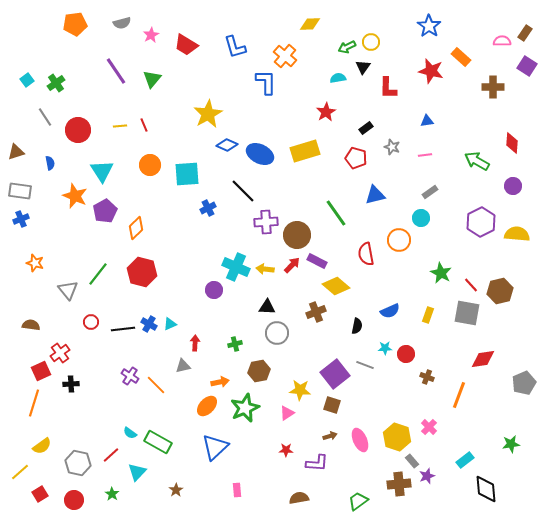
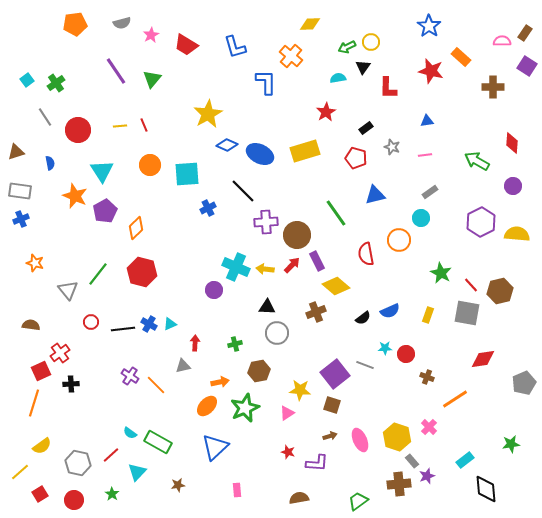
orange cross at (285, 56): moved 6 px right
purple rectangle at (317, 261): rotated 36 degrees clockwise
black semicircle at (357, 326): moved 6 px right, 8 px up; rotated 42 degrees clockwise
orange line at (459, 395): moved 4 px left, 4 px down; rotated 36 degrees clockwise
red star at (286, 450): moved 2 px right, 2 px down; rotated 16 degrees clockwise
brown star at (176, 490): moved 2 px right, 5 px up; rotated 24 degrees clockwise
